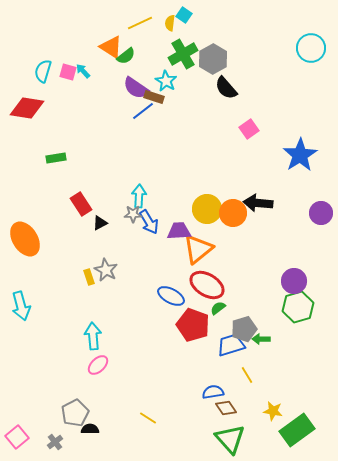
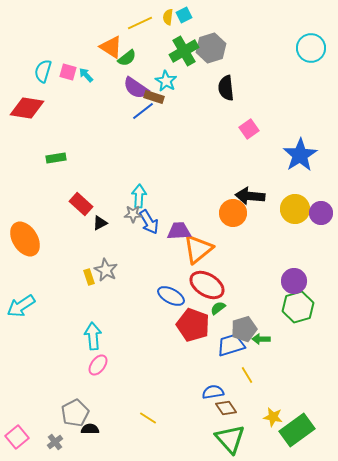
cyan square at (184, 15): rotated 28 degrees clockwise
yellow semicircle at (170, 23): moved 2 px left, 6 px up
green cross at (183, 54): moved 1 px right, 3 px up
green semicircle at (126, 56): moved 1 px right, 2 px down
gray hexagon at (213, 59): moved 2 px left, 11 px up; rotated 12 degrees clockwise
cyan arrow at (83, 71): moved 3 px right, 4 px down
black semicircle at (226, 88): rotated 35 degrees clockwise
black arrow at (258, 203): moved 8 px left, 7 px up
red rectangle at (81, 204): rotated 15 degrees counterclockwise
yellow circle at (207, 209): moved 88 px right
cyan arrow at (21, 306): rotated 72 degrees clockwise
pink ellipse at (98, 365): rotated 10 degrees counterclockwise
yellow star at (273, 411): moved 6 px down
